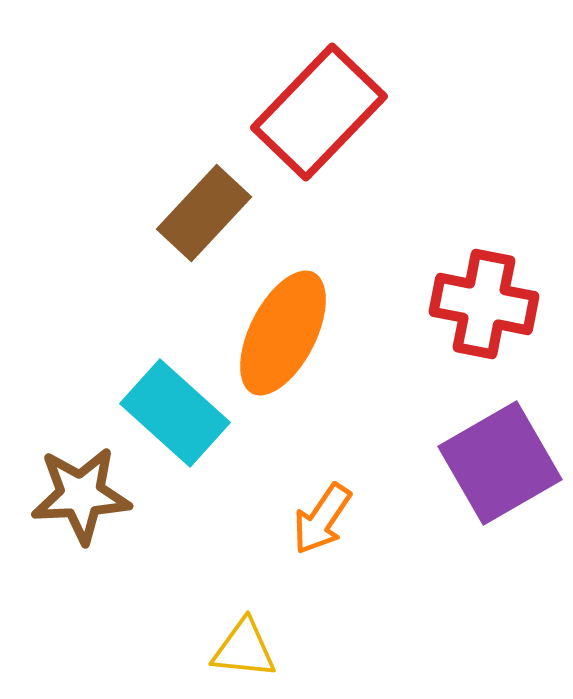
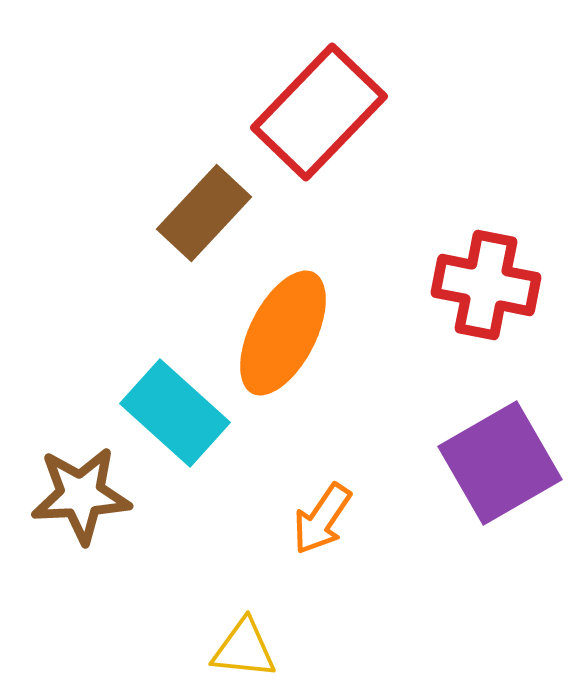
red cross: moved 2 px right, 19 px up
